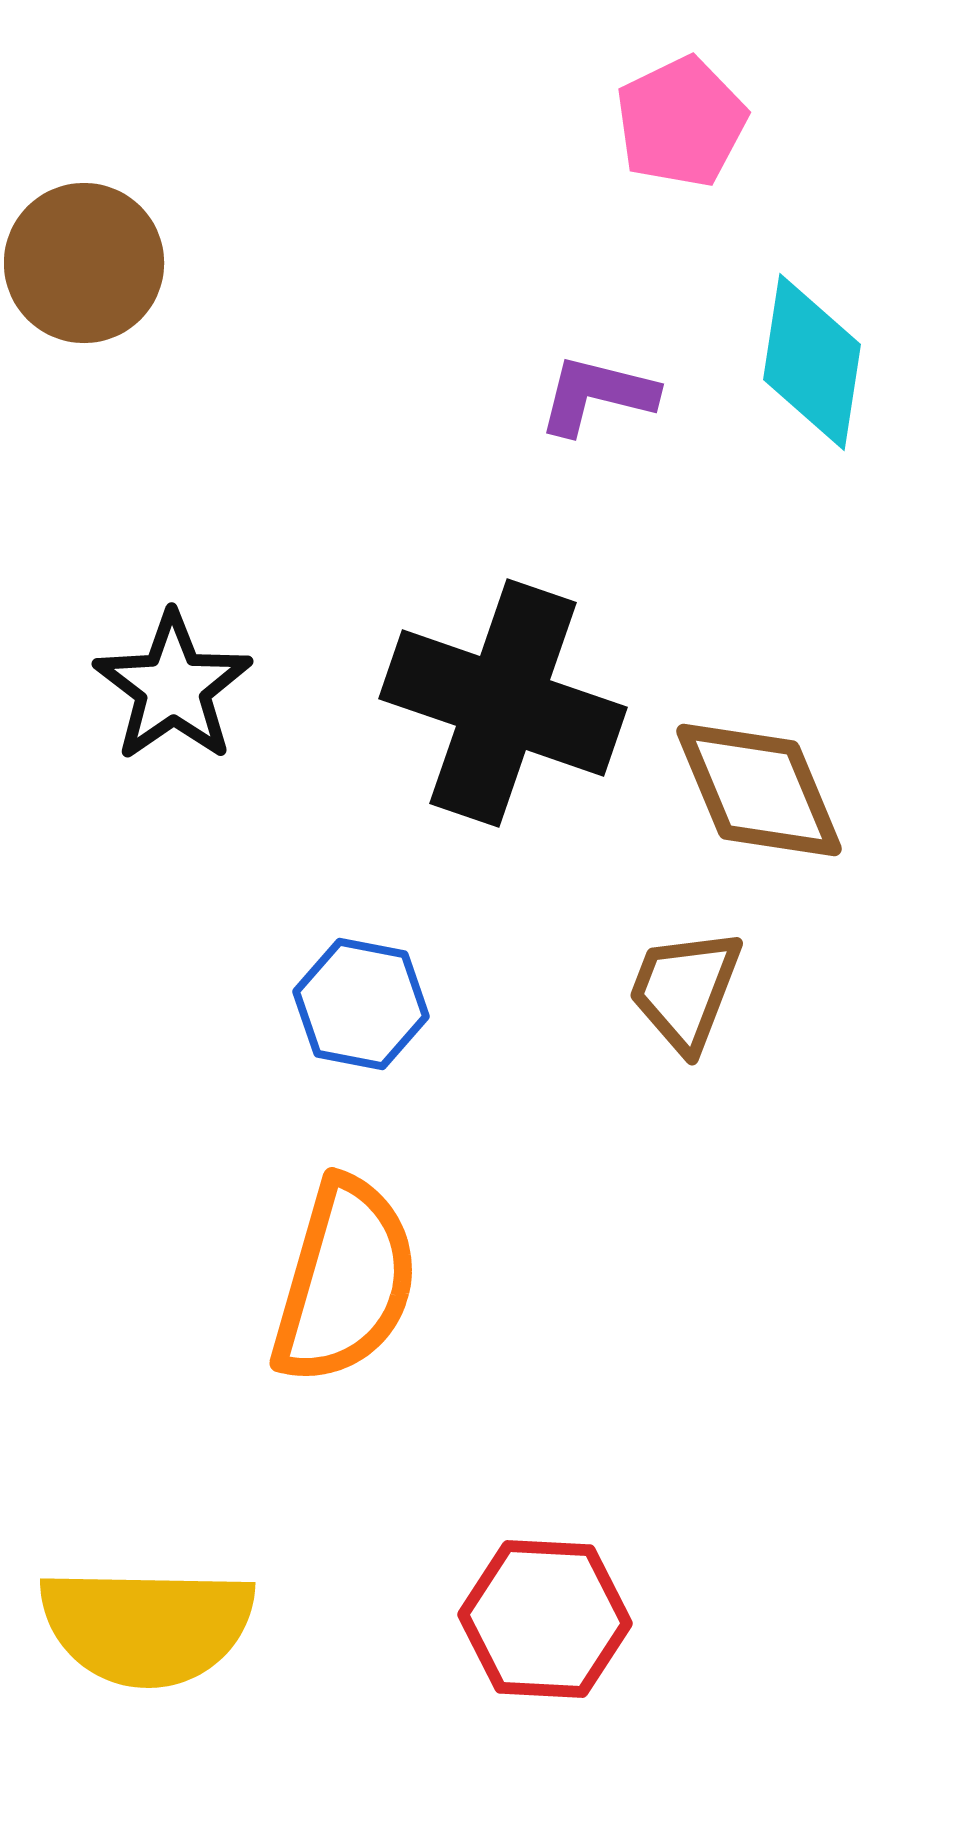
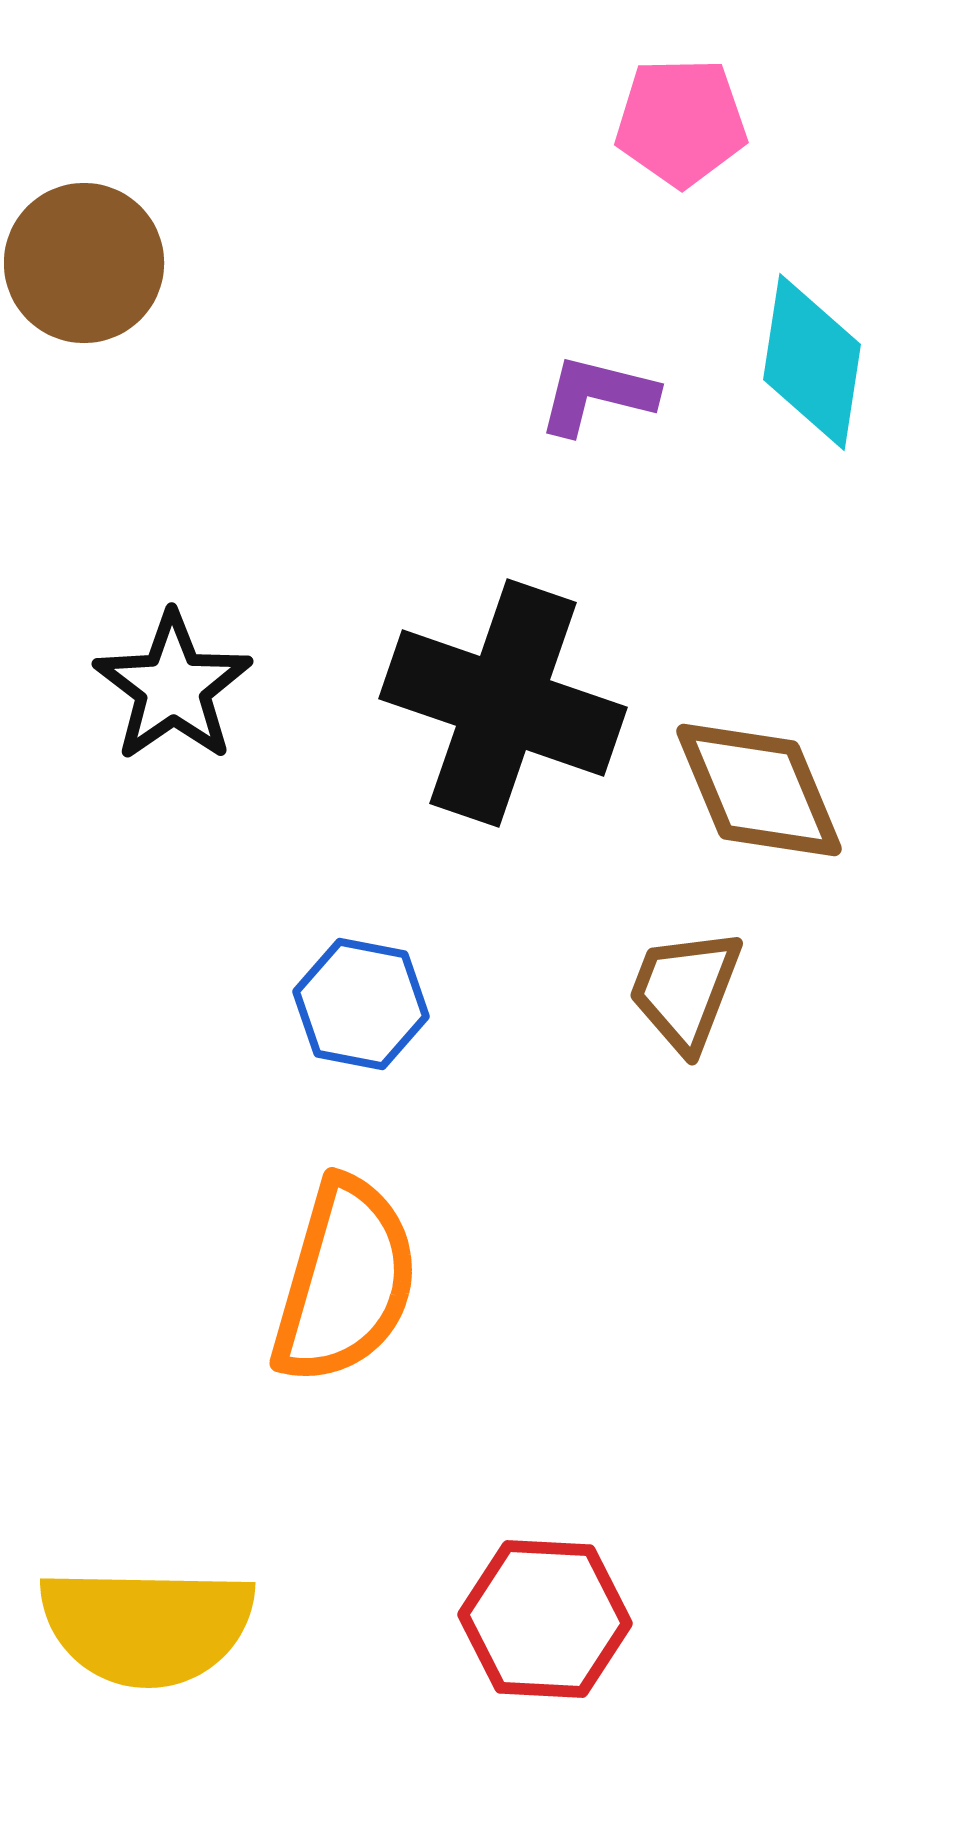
pink pentagon: rotated 25 degrees clockwise
